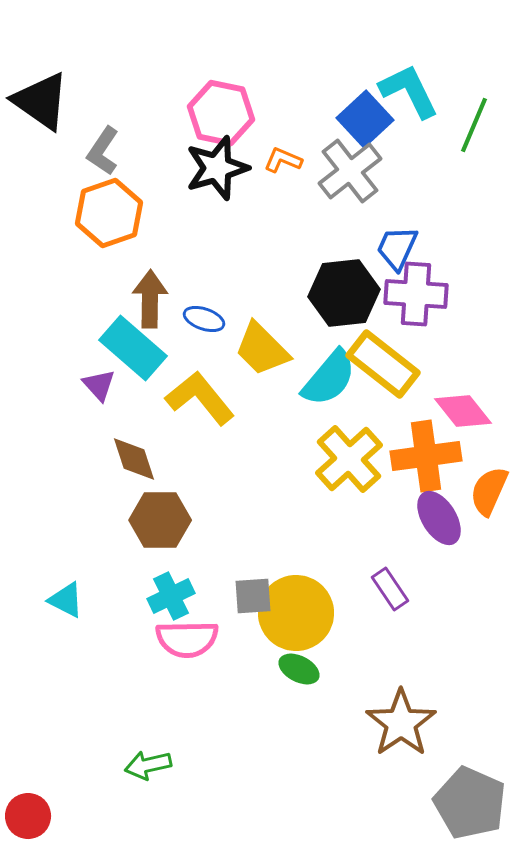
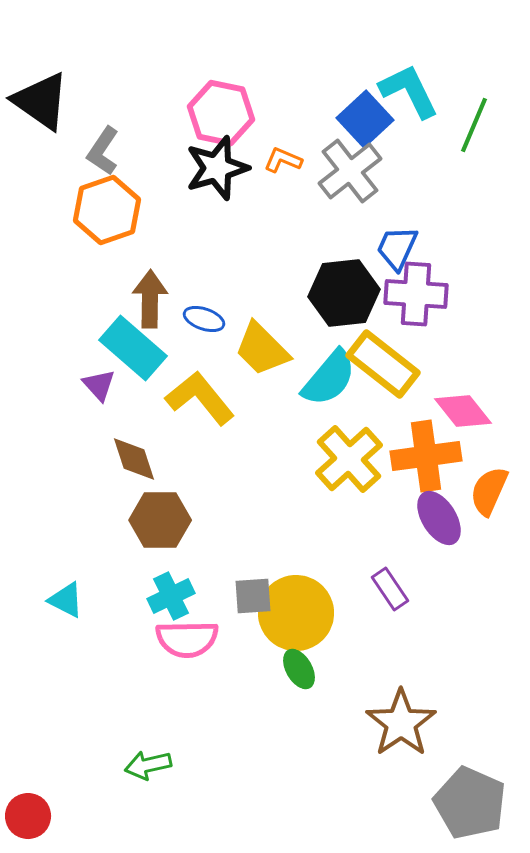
orange hexagon: moved 2 px left, 3 px up
green ellipse: rotated 33 degrees clockwise
